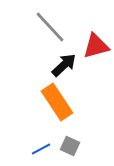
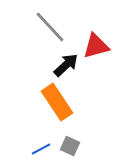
black arrow: moved 2 px right
